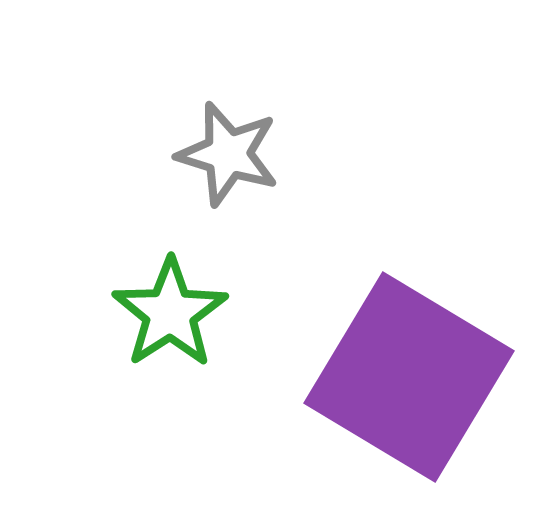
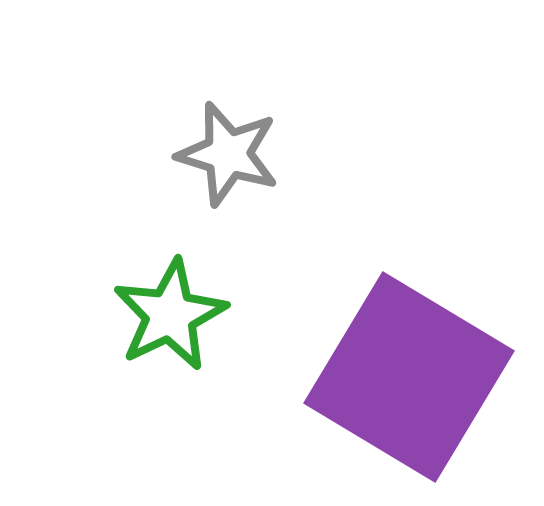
green star: moved 2 px down; rotated 7 degrees clockwise
